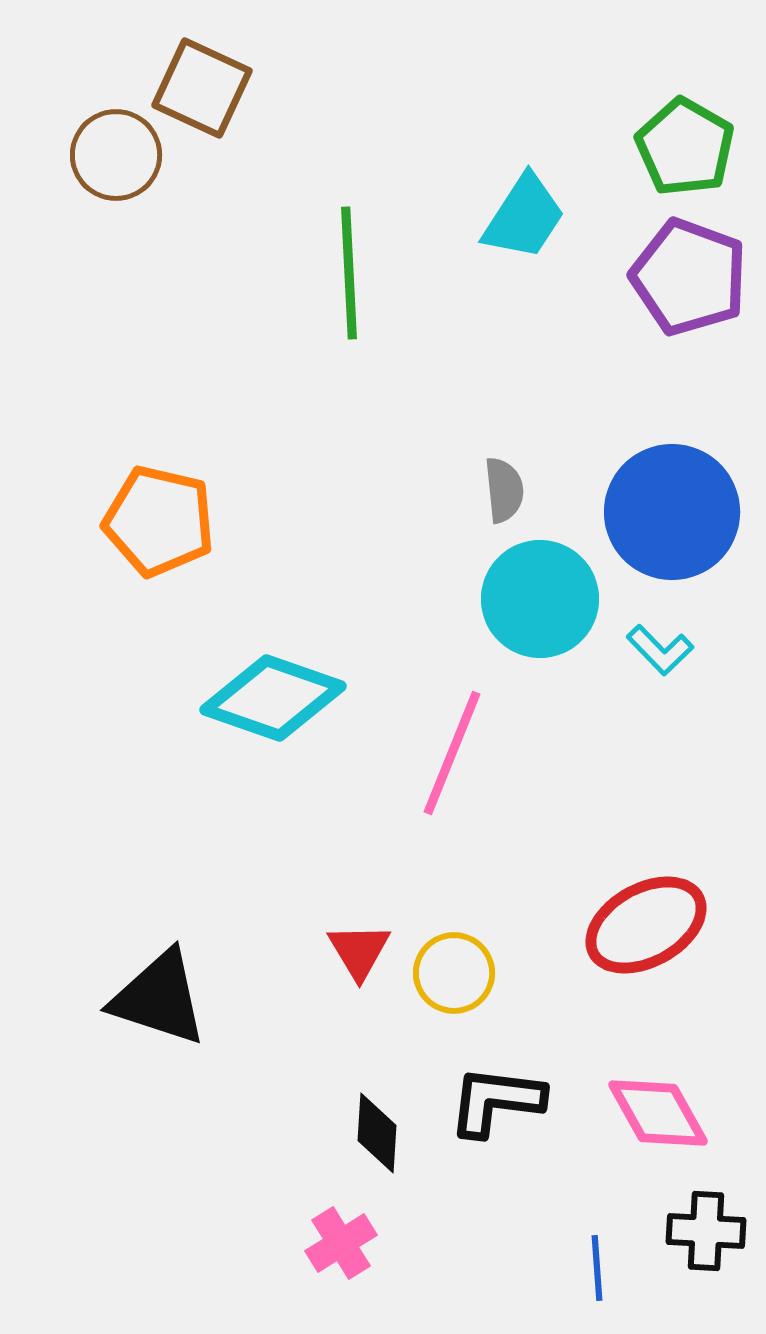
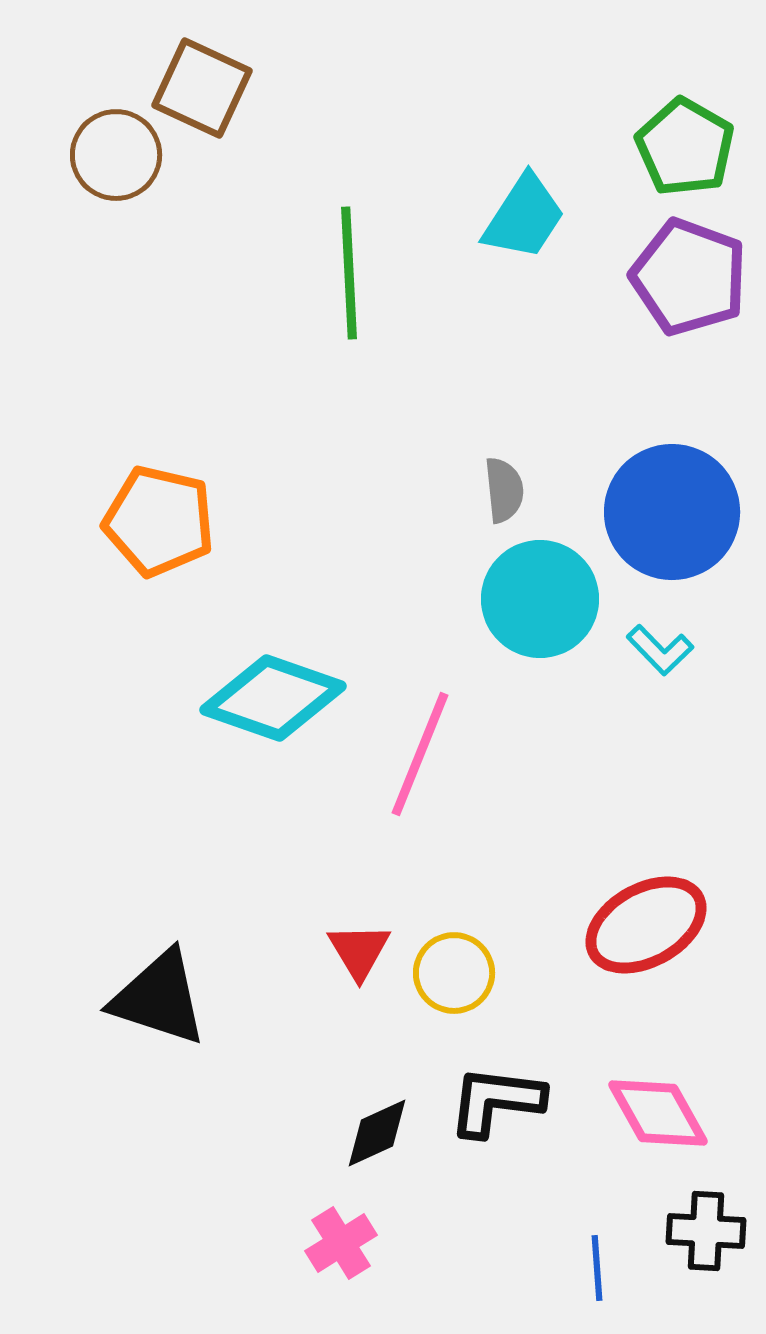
pink line: moved 32 px left, 1 px down
black diamond: rotated 62 degrees clockwise
